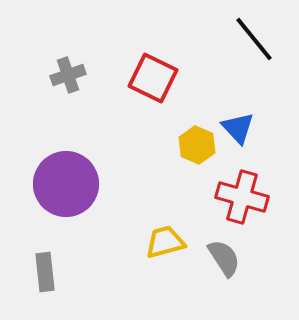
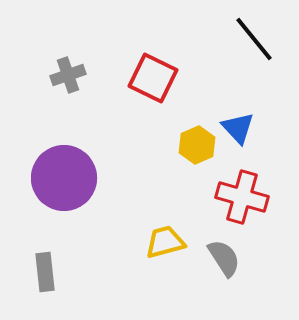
yellow hexagon: rotated 12 degrees clockwise
purple circle: moved 2 px left, 6 px up
